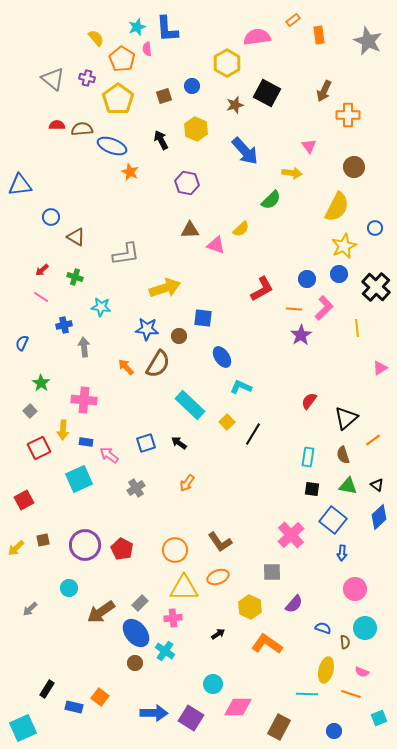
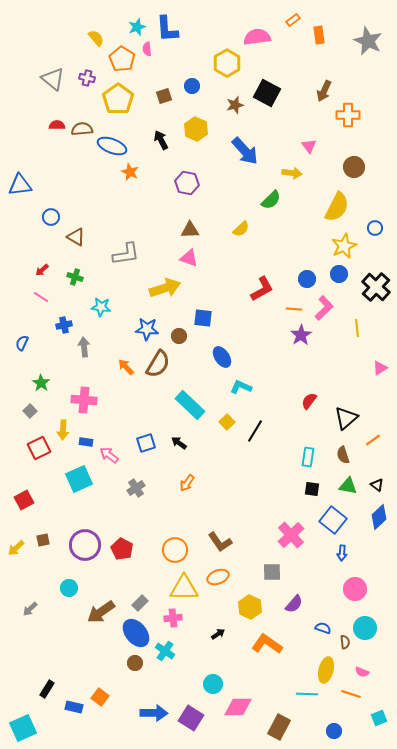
pink triangle at (216, 245): moved 27 px left, 13 px down
black line at (253, 434): moved 2 px right, 3 px up
